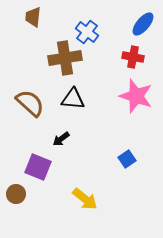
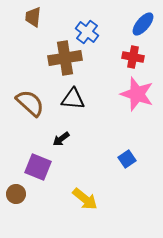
pink star: moved 1 px right, 2 px up
